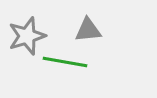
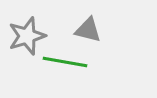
gray triangle: rotated 20 degrees clockwise
